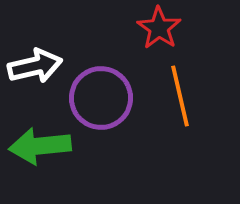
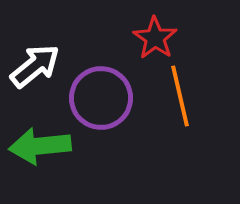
red star: moved 4 px left, 10 px down
white arrow: rotated 26 degrees counterclockwise
